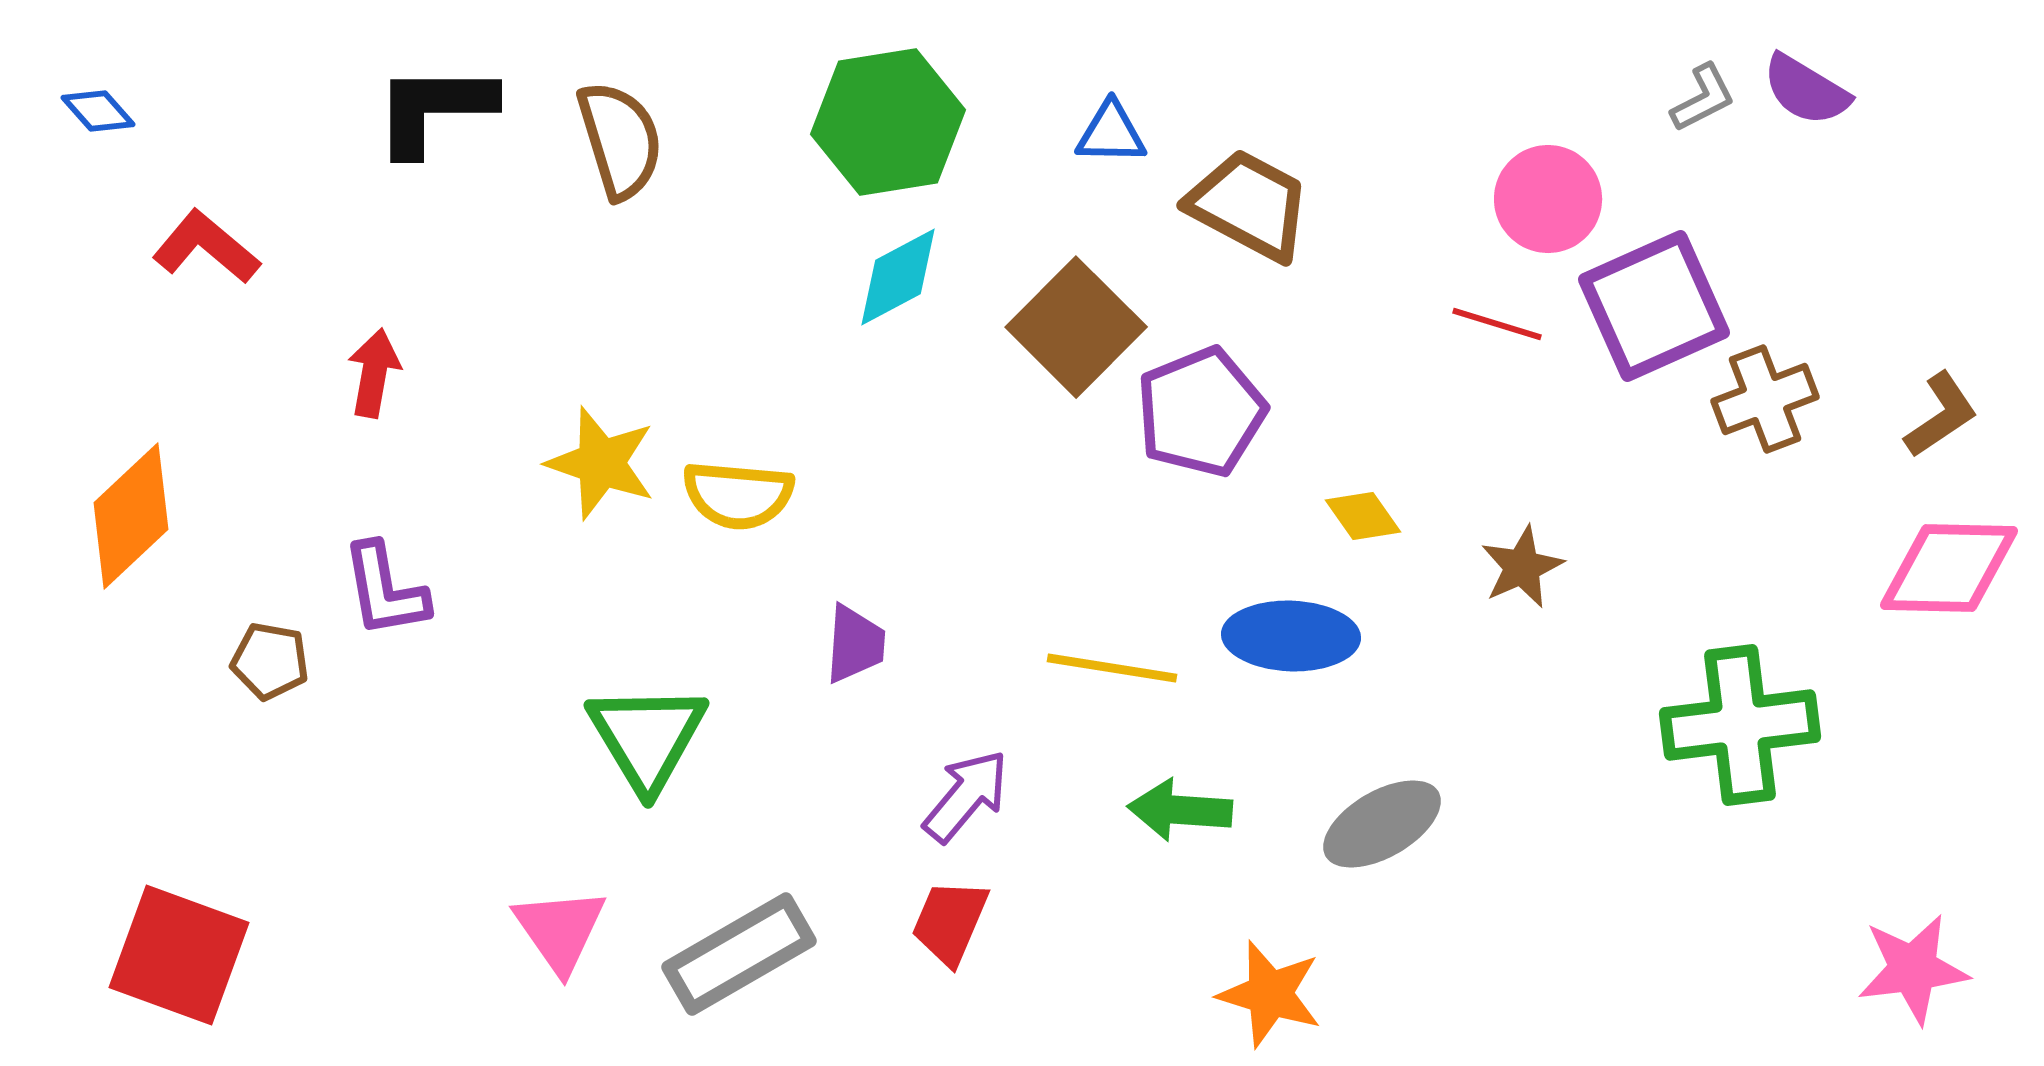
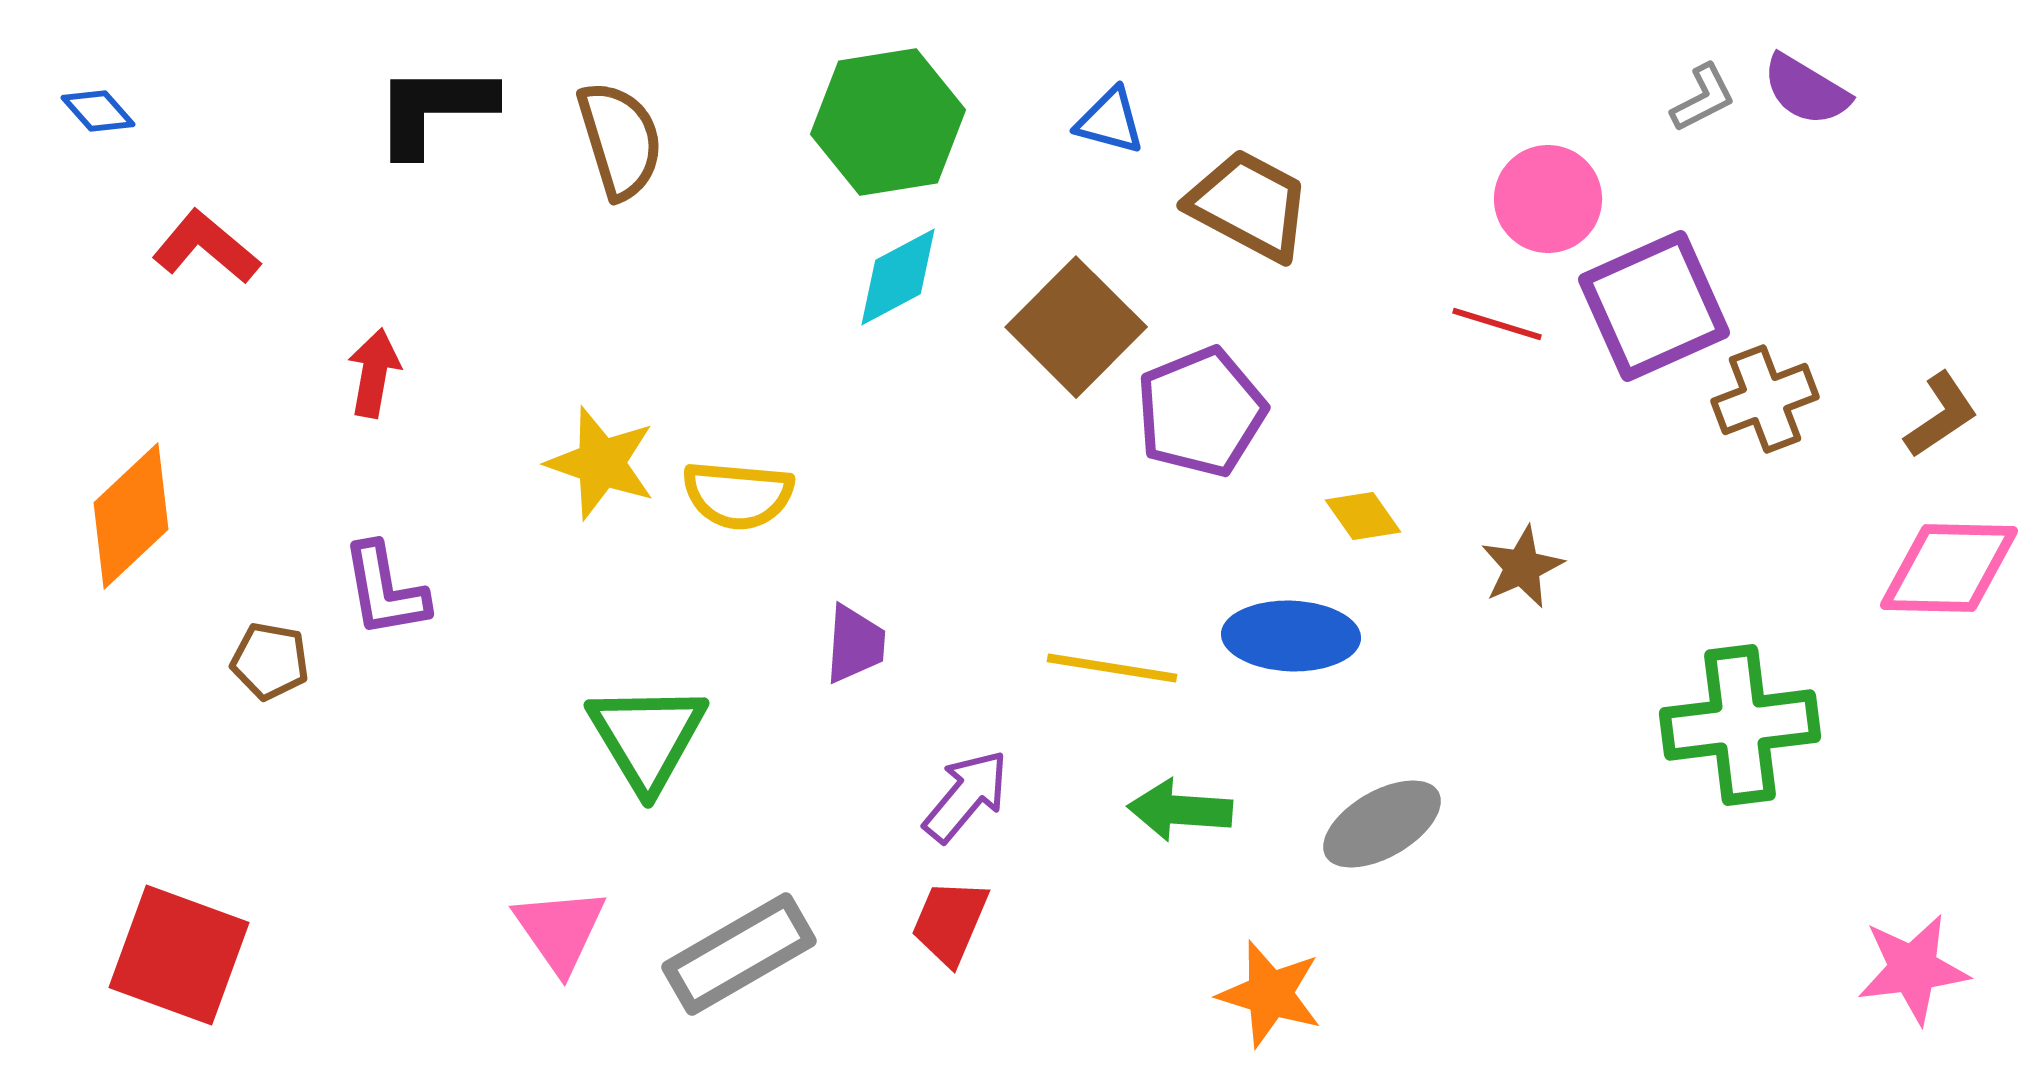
blue triangle: moved 1 px left, 12 px up; rotated 14 degrees clockwise
